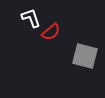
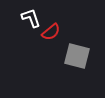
gray square: moved 8 px left
